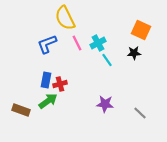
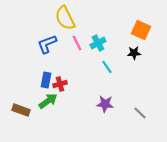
cyan line: moved 7 px down
